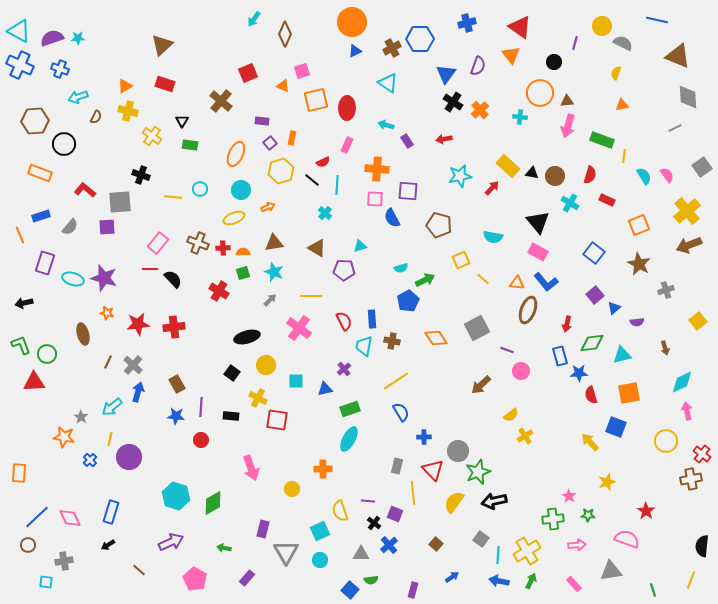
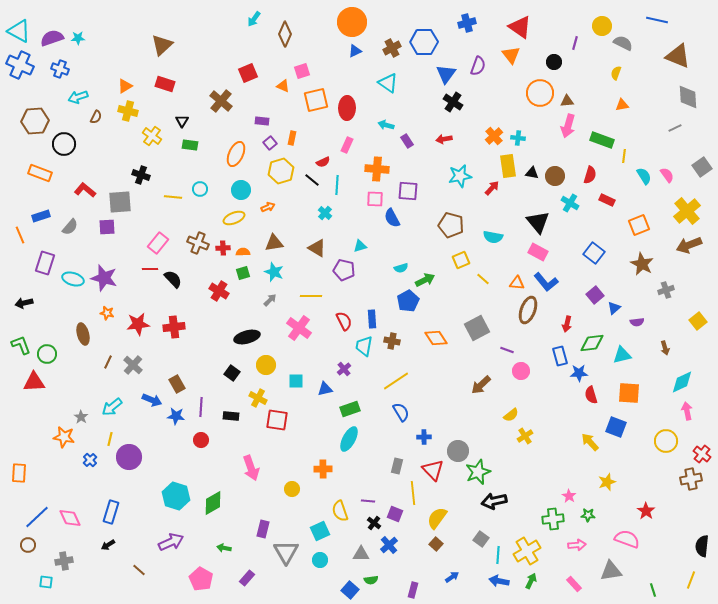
blue hexagon at (420, 39): moved 4 px right, 3 px down
orange cross at (480, 110): moved 14 px right, 26 px down
cyan cross at (520, 117): moved 2 px left, 21 px down
yellow rectangle at (508, 166): rotated 40 degrees clockwise
brown pentagon at (439, 225): moved 12 px right
brown star at (639, 264): moved 3 px right
purple pentagon at (344, 270): rotated 10 degrees clockwise
blue arrow at (138, 392): moved 14 px right, 8 px down; rotated 96 degrees clockwise
orange square at (629, 393): rotated 15 degrees clockwise
yellow semicircle at (454, 502): moved 17 px left, 16 px down
pink pentagon at (195, 579): moved 6 px right
